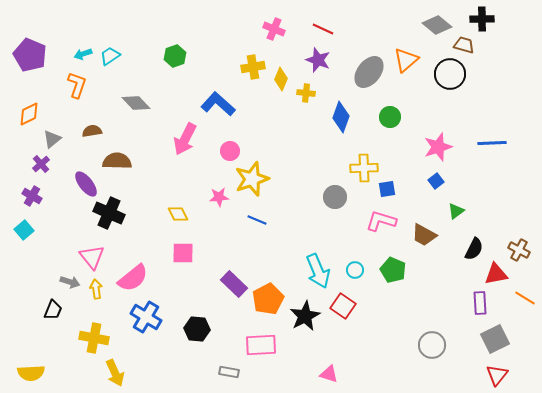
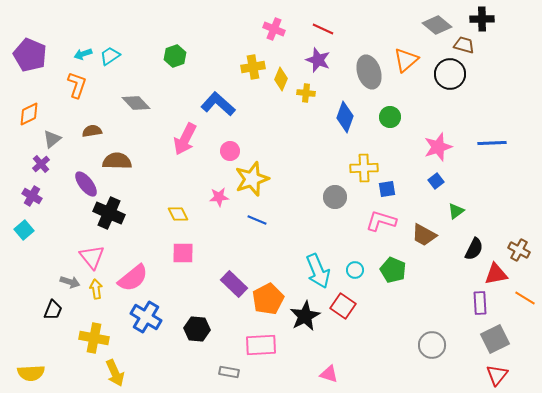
gray ellipse at (369, 72): rotated 56 degrees counterclockwise
blue diamond at (341, 117): moved 4 px right
